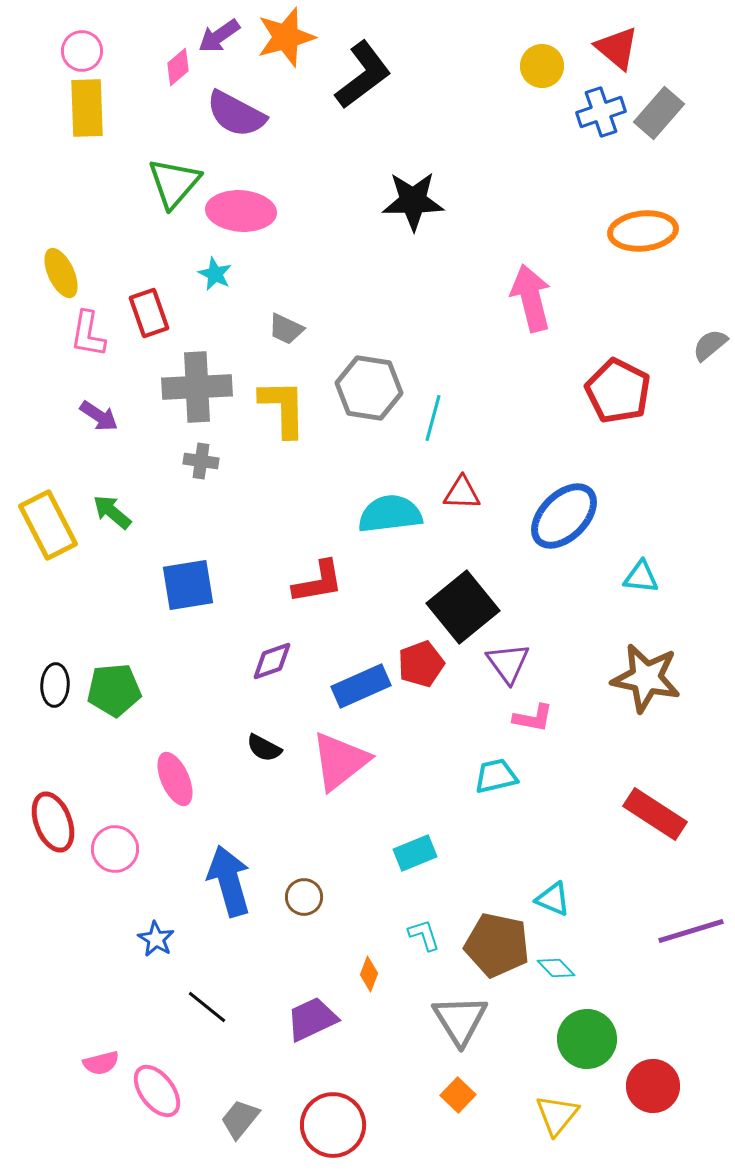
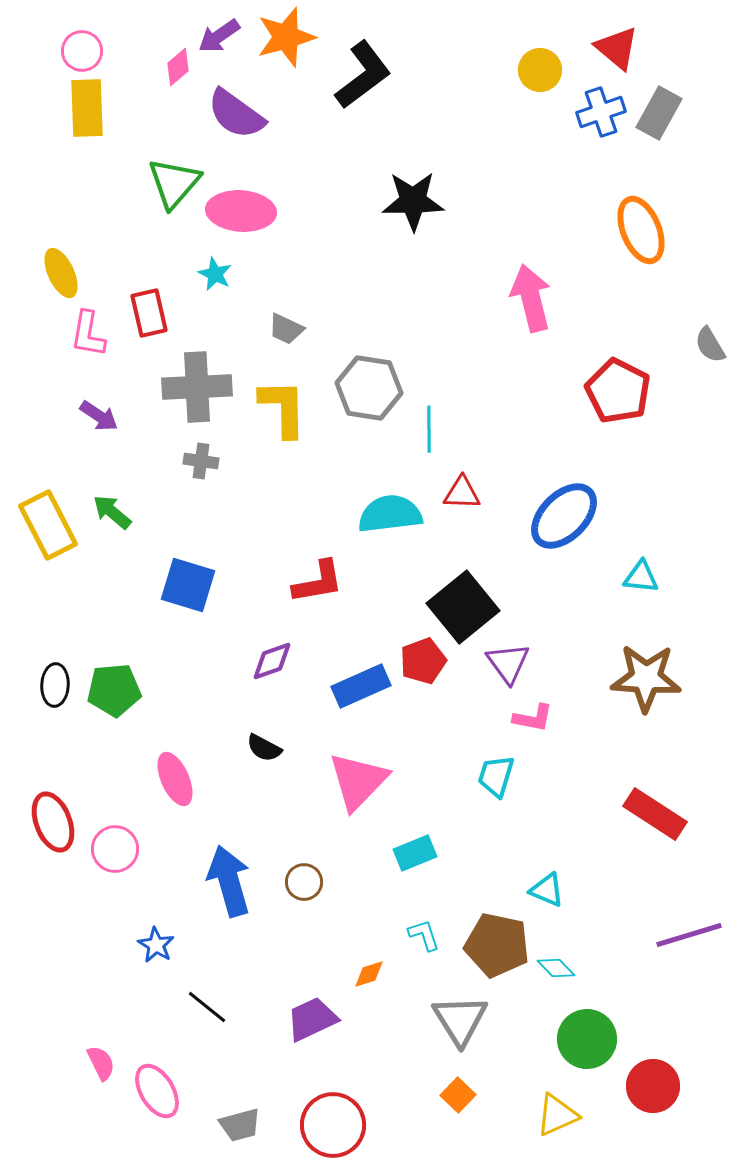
yellow circle at (542, 66): moved 2 px left, 4 px down
gray rectangle at (659, 113): rotated 12 degrees counterclockwise
purple semicircle at (236, 114): rotated 8 degrees clockwise
orange ellipse at (643, 231): moved 2 px left, 1 px up; rotated 74 degrees clockwise
red rectangle at (149, 313): rotated 6 degrees clockwise
gray semicircle at (710, 345): rotated 81 degrees counterclockwise
cyan line at (433, 418): moved 4 px left, 11 px down; rotated 15 degrees counterclockwise
blue square at (188, 585): rotated 26 degrees clockwise
red pentagon at (421, 664): moved 2 px right, 3 px up
brown star at (646, 678): rotated 8 degrees counterclockwise
pink triangle at (340, 761): moved 18 px right, 20 px down; rotated 8 degrees counterclockwise
cyan trapezoid at (496, 776): rotated 60 degrees counterclockwise
brown circle at (304, 897): moved 15 px up
cyan triangle at (553, 899): moved 6 px left, 9 px up
purple line at (691, 931): moved 2 px left, 4 px down
blue star at (156, 939): moved 6 px down
orange diamond at (369, 974): rotated 52 degrees clockwise
pink semicircle at (101, 1063): rotated 102 degrees counterclockwise
pink ellipse at (157, 1091): rotated 6 degrees clockwise
yellow triangle at (557, 1115): rotated 27 degrees clockwise
gray trapezoid at (240, 1119): moved 6 px down; rotated 144 degrees counterclockwise
